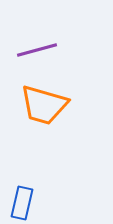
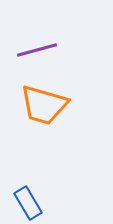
blue rectangle: moved 6 px right; rotated 44 degrees counterclockwise
